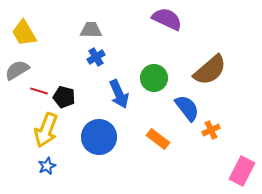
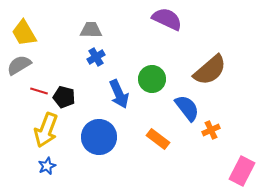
gray semicircle: moved 2 px right, 5 px up
green circle: moved 2 px left, 1 px down
